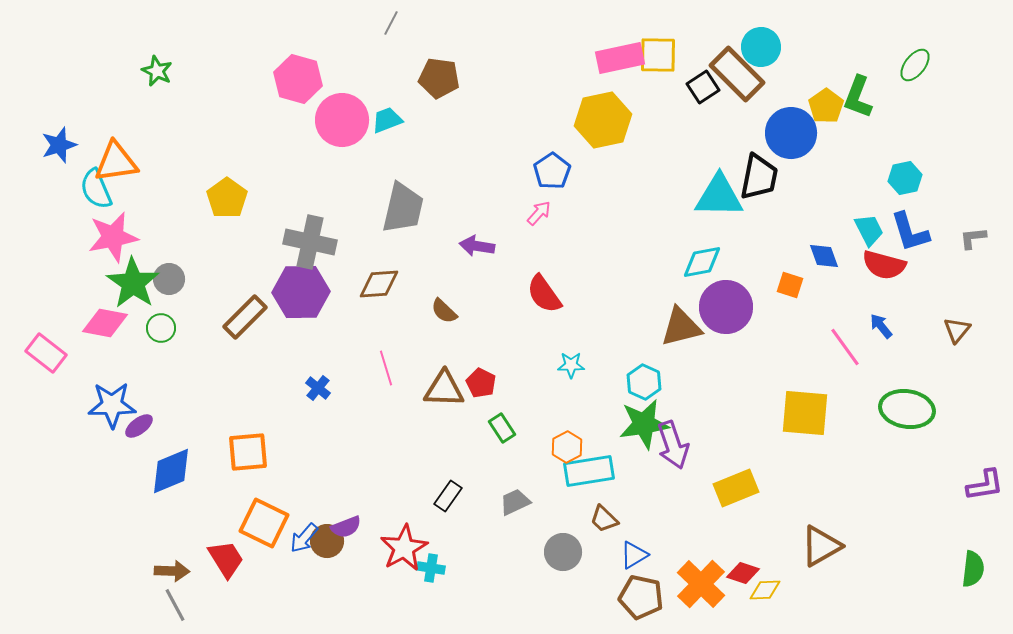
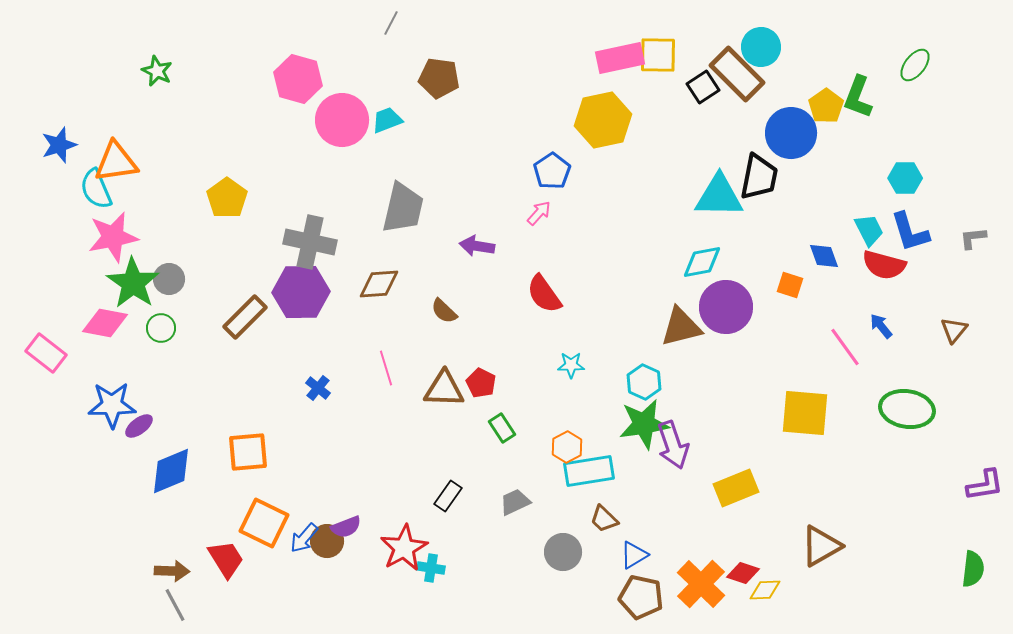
cyan hexagon at (905, 178): rotated 12 degrees clockwise
brown triangle at (957, 330): moved 3 px left
